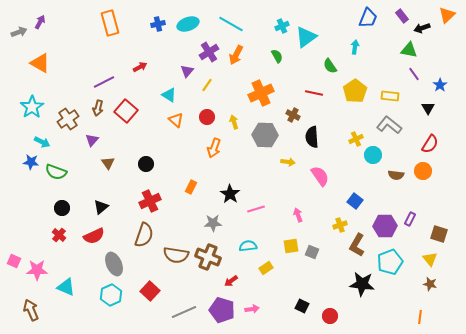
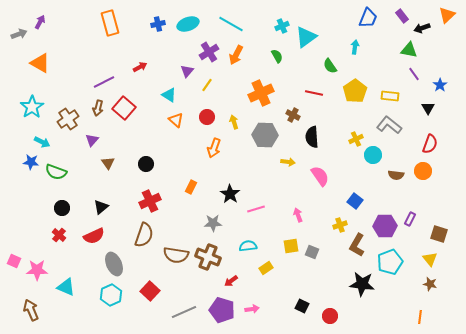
gray arrow at (19, 32): moved 2 px down
red square at (126, 111): moved 2 px left, 3 px up
red semicircle at (430, 144): rotated 12 degrees counterclockwise
